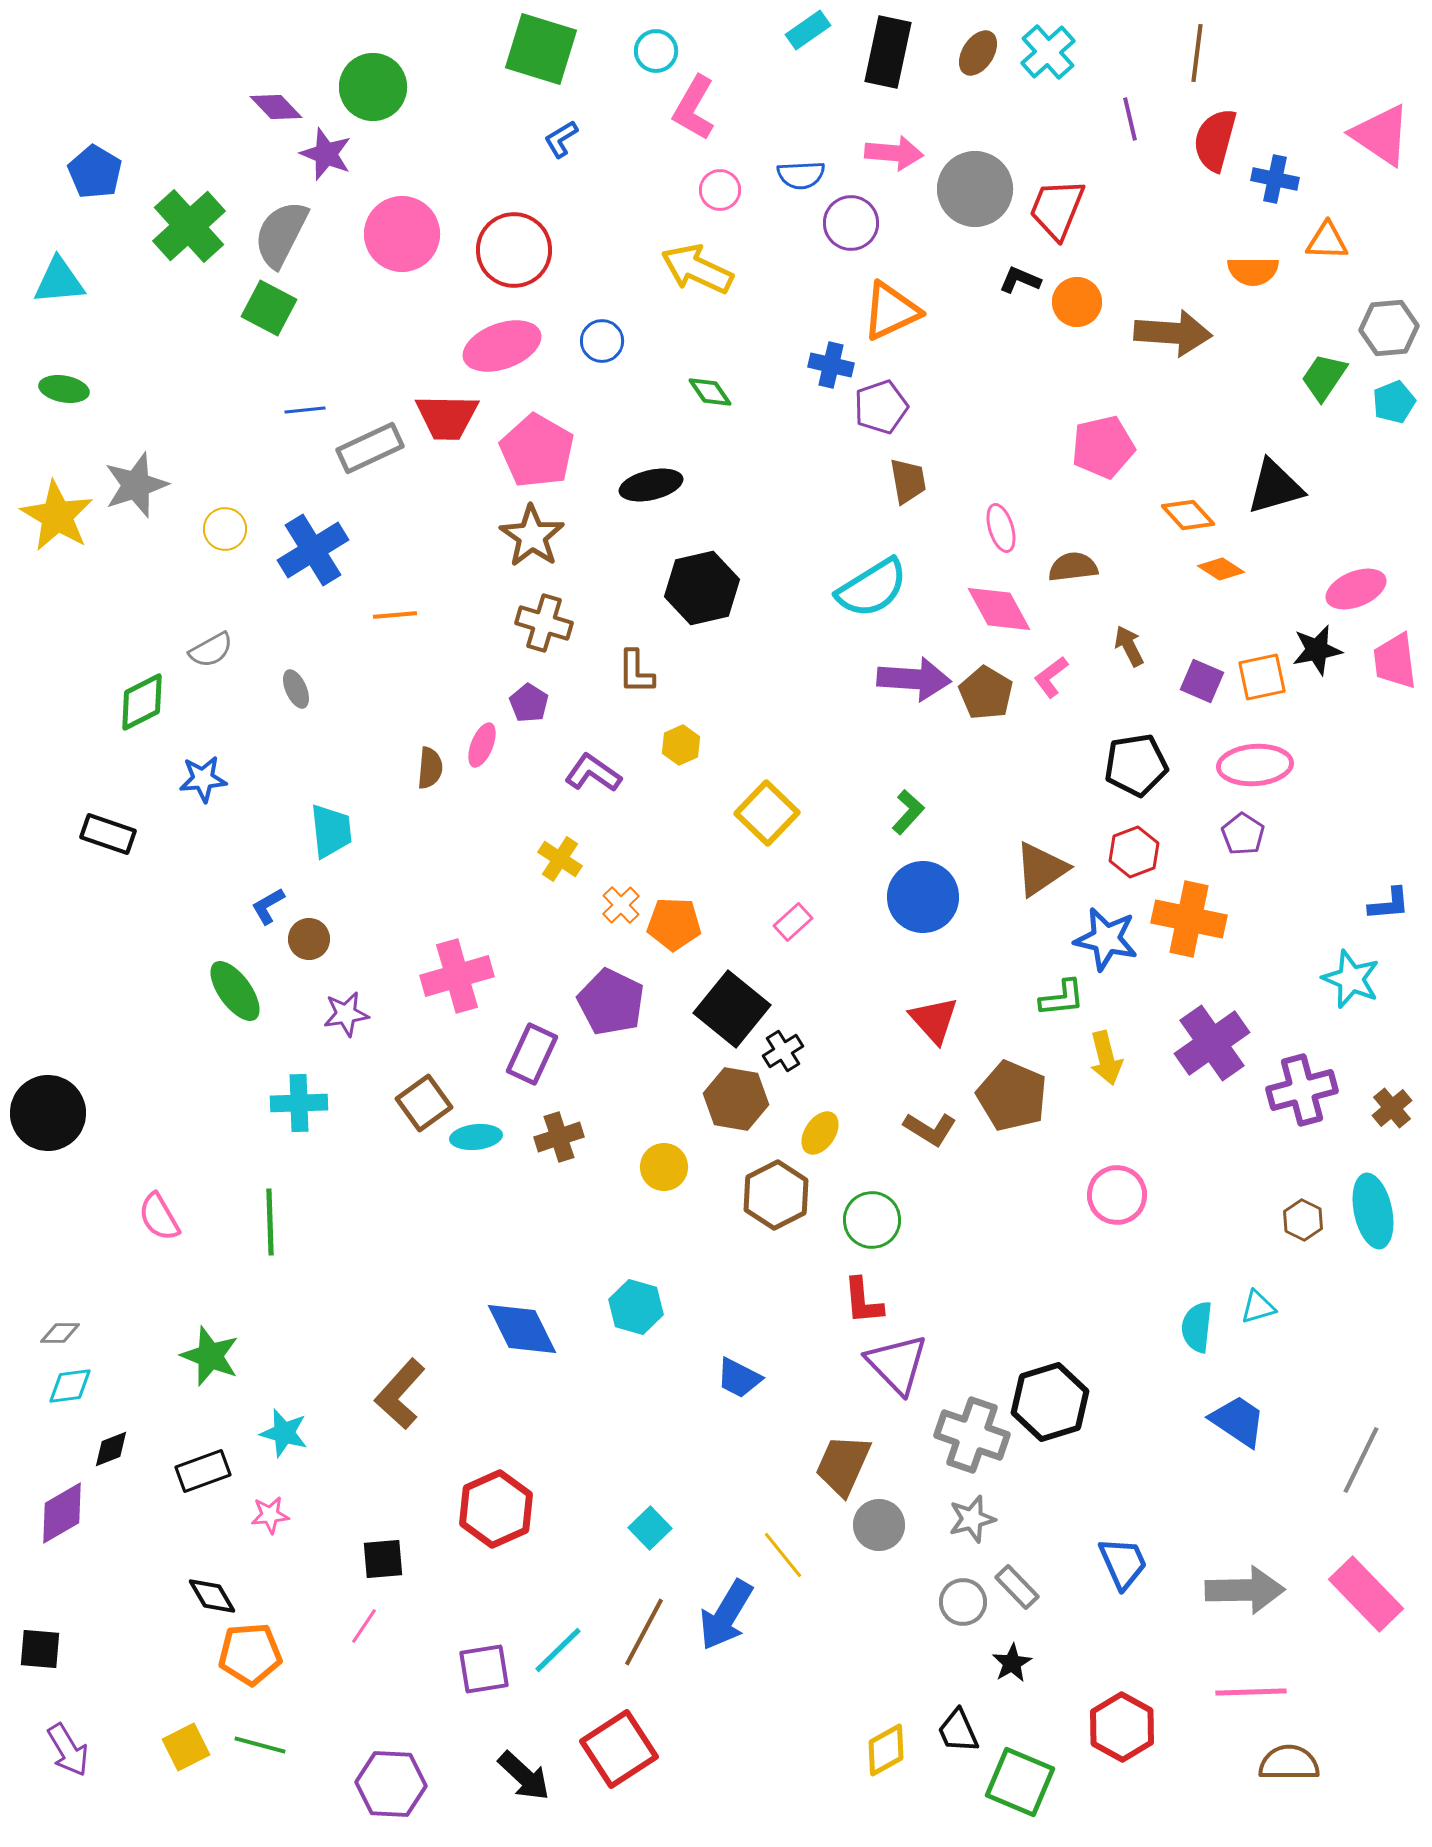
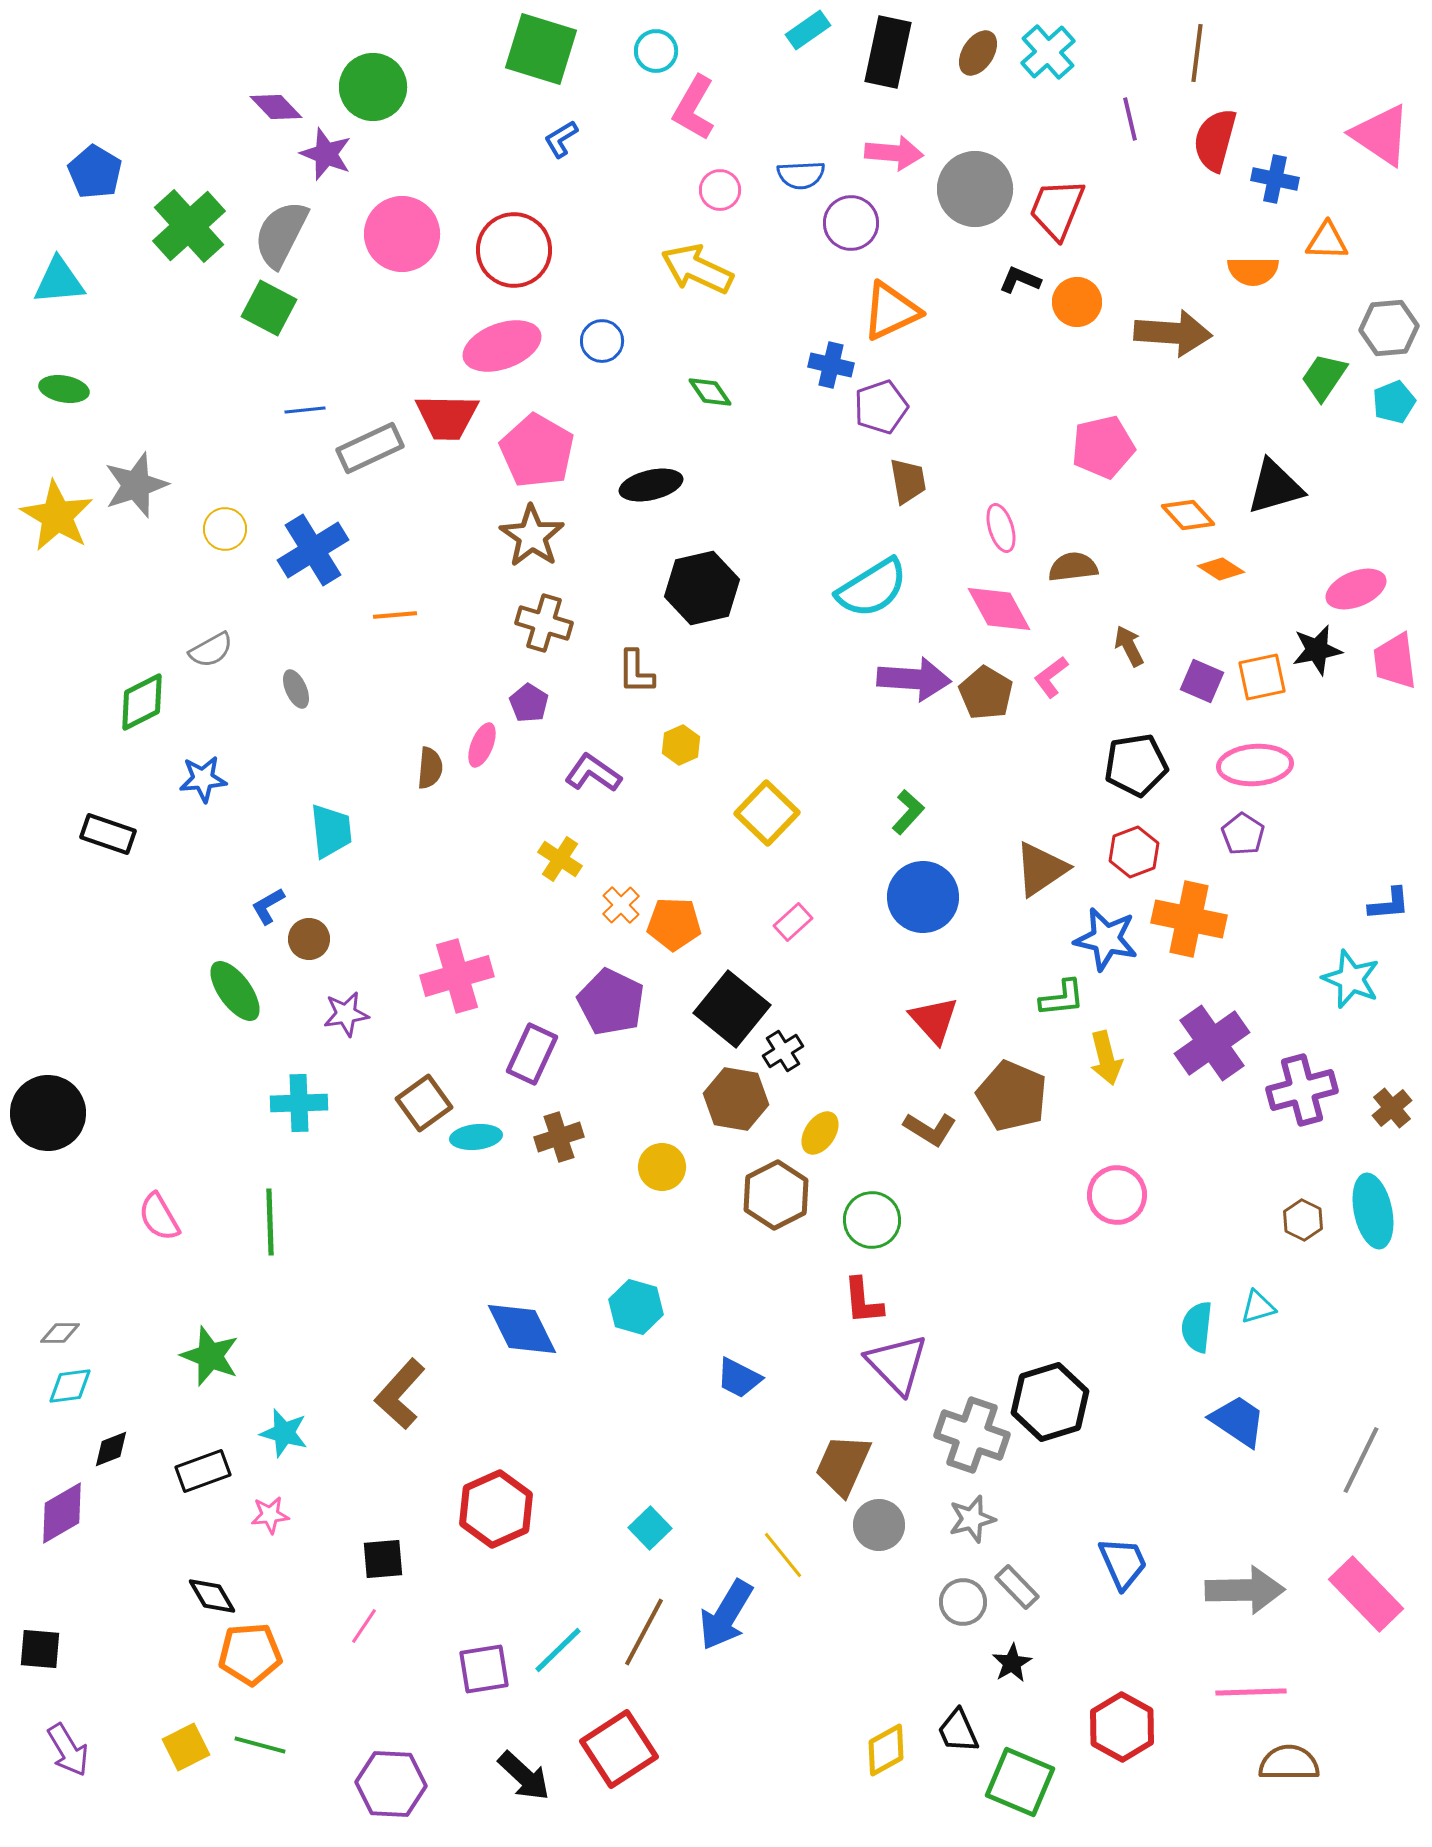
yellow circle at (664, 1167): moved 2 px left
